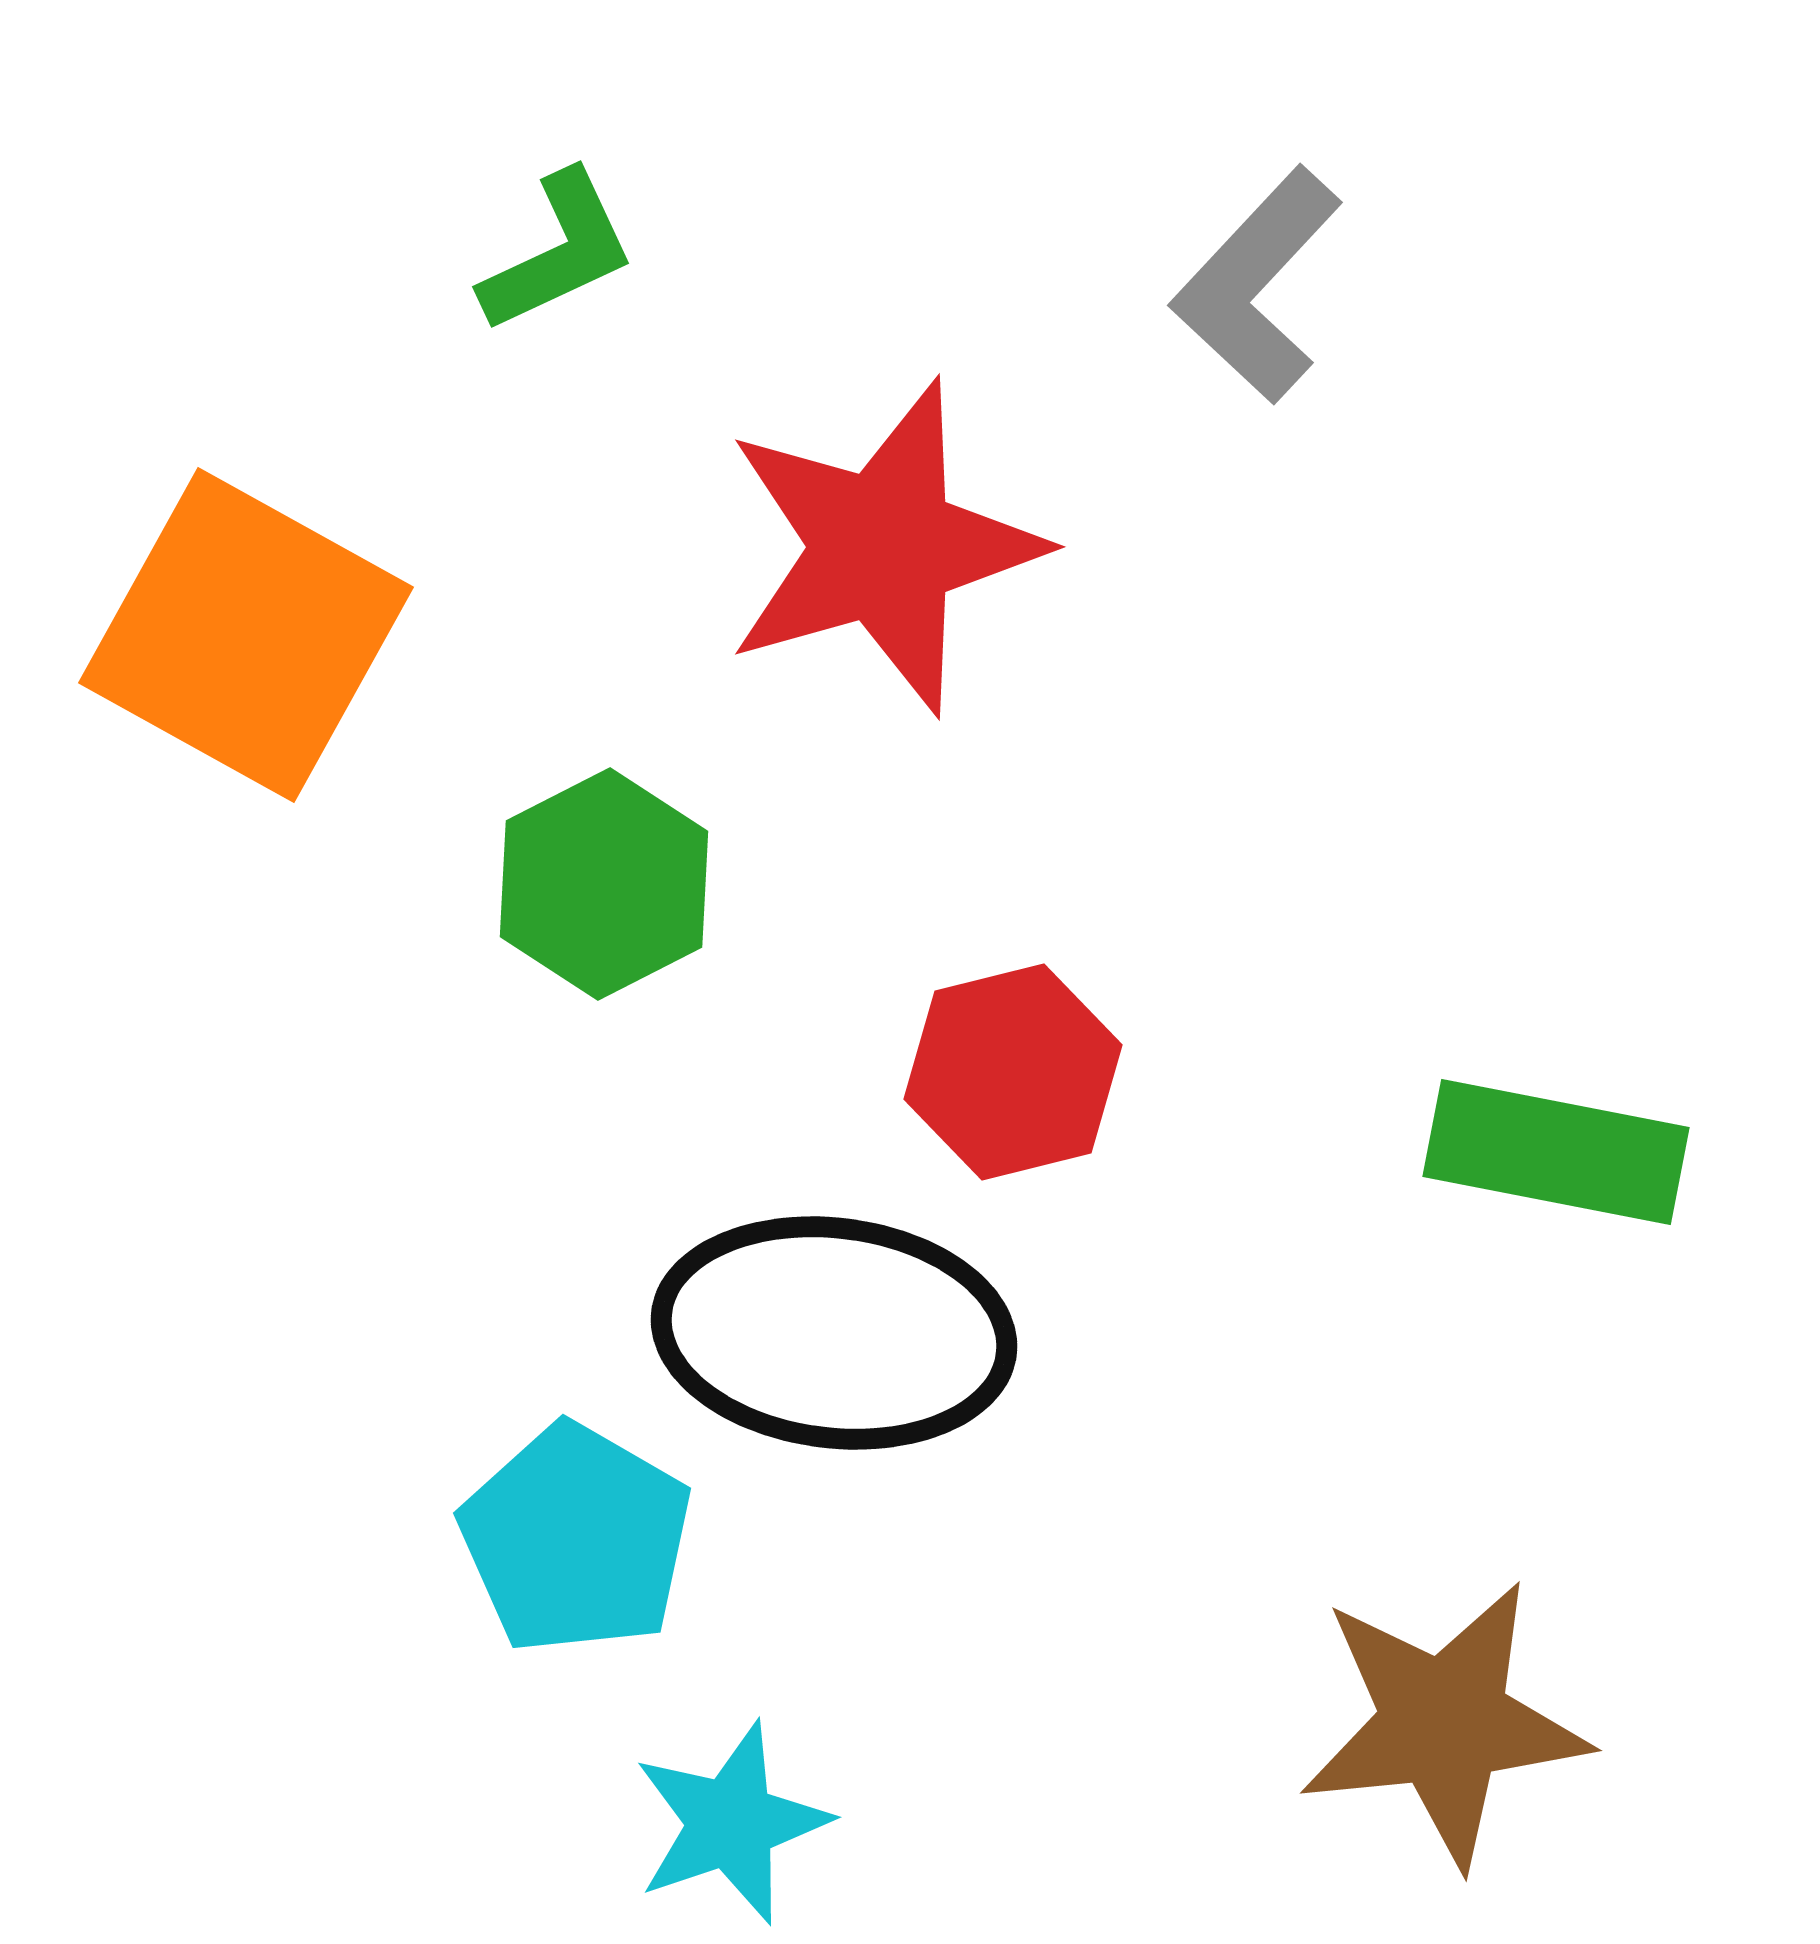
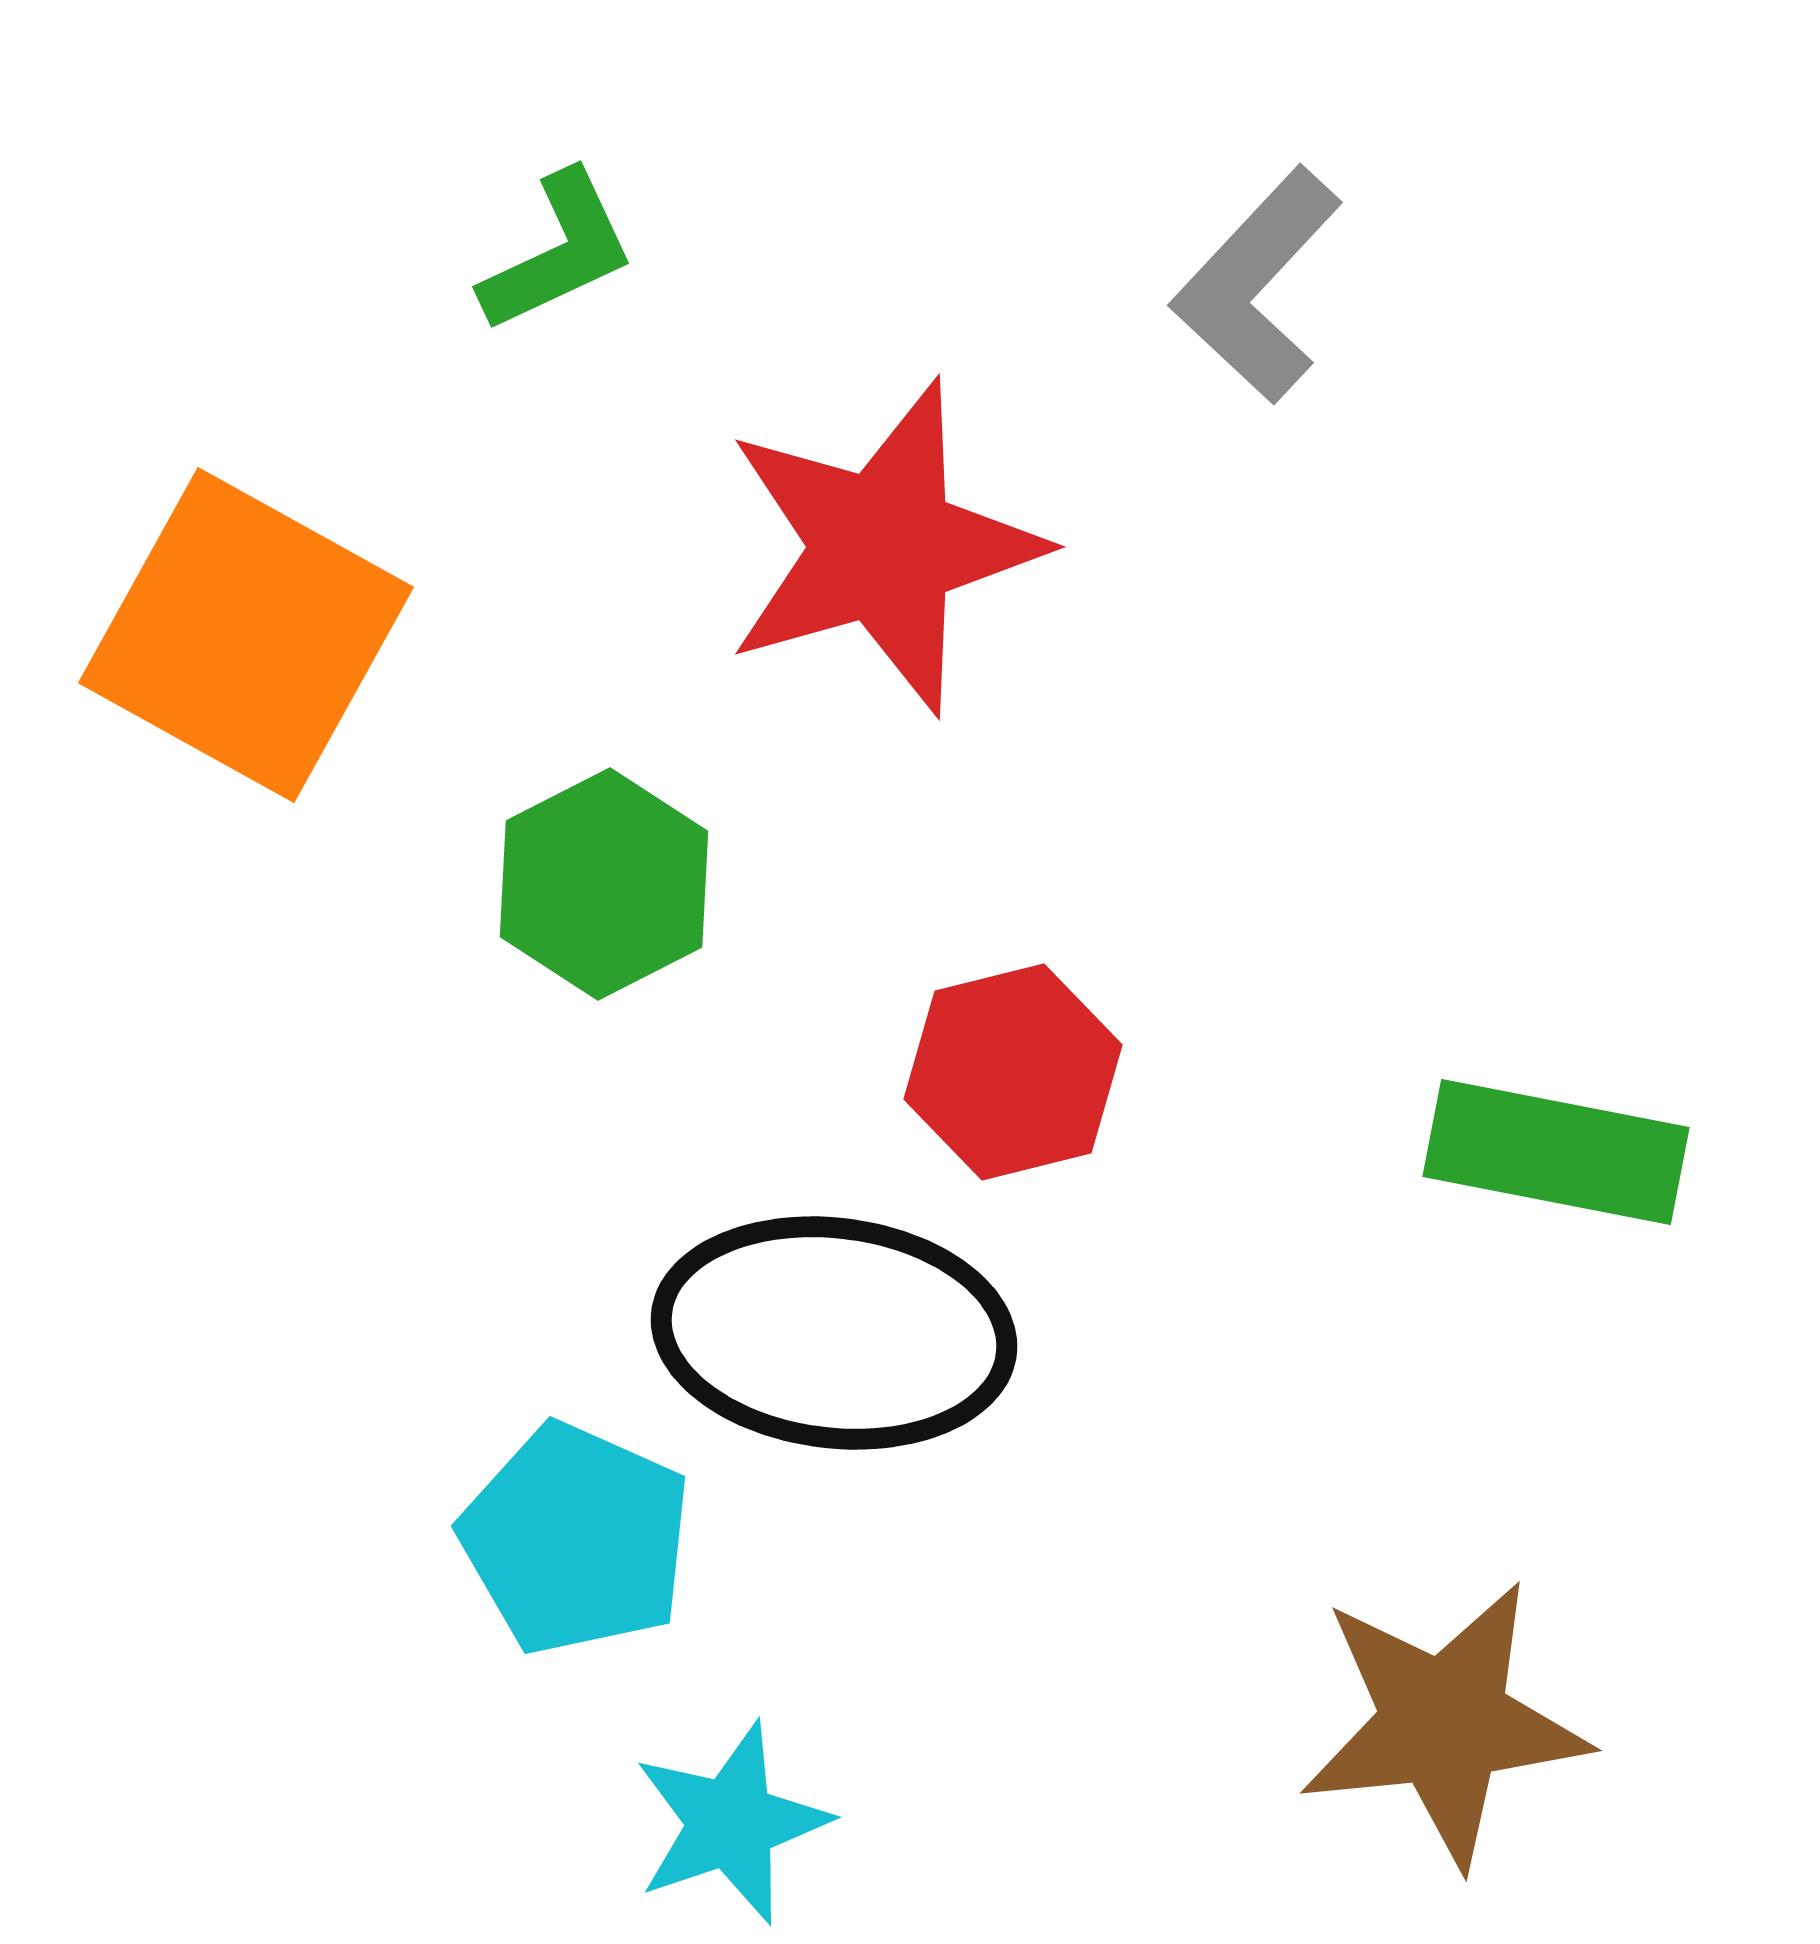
cyan pentagon: rotated 6 degrees counterclockwise
